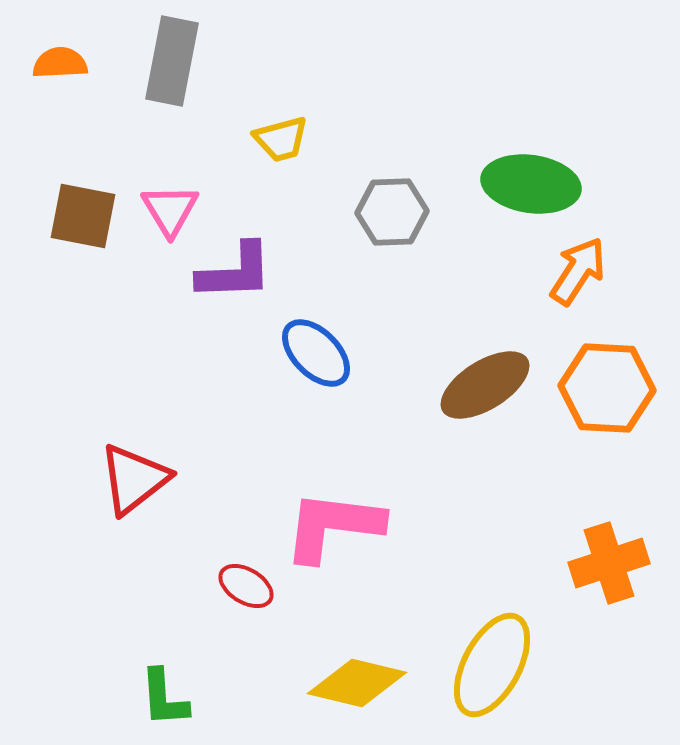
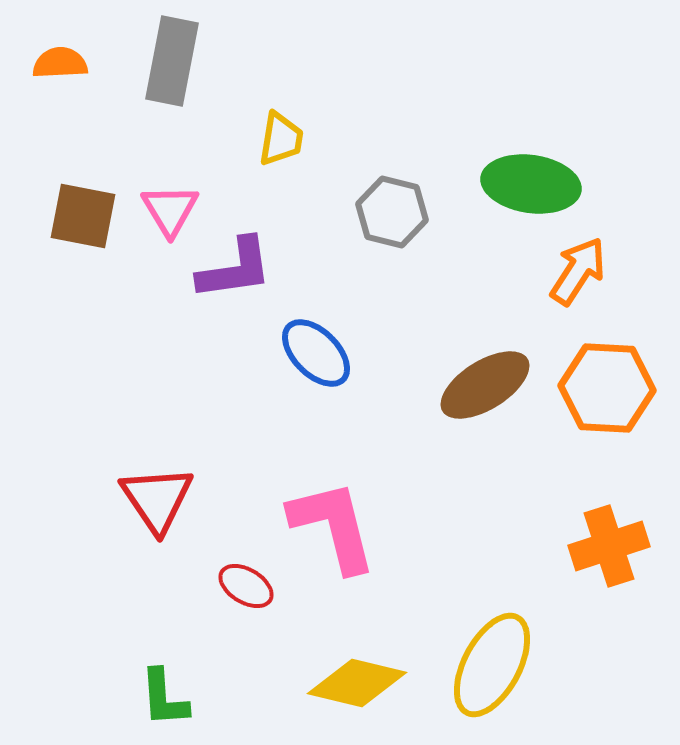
yellow trapezoid: rotated 66 degrees counterclockwise
gray hexagon: rotated 16 degrees clockwise
purple L-shape: moved 3 px up; rotated 6 degrees counterclockwise
red triangle: moved 23 px right, 20 px down; rotated 26 degrees counterclockwise
pink L-shape: rotated 69 degrees clockwise
orange cross: moved 17 px up
